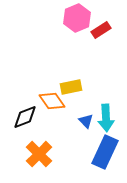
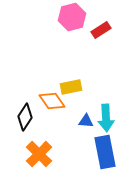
pink hexagon: moved 5 px left, 1 px up; rotated 8 degrees clockwise
black diamond: rotated 36 degrees counterclockwise
blue triangle: rotated 42 degrees counterclockwise
blue rectangle: rotated 36 degrees counterclockwise
